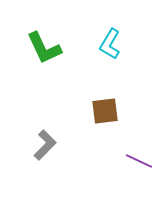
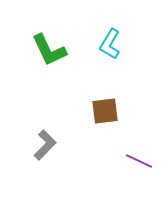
green L-shape: moved 5 px right, 2 px down
